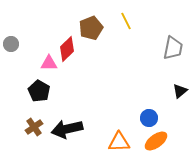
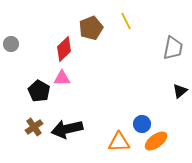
red diamond: moved 3 px left
pink triangle: moved 13 px right, 15 px down
blue circle: moved 7 px left, 6 px down
